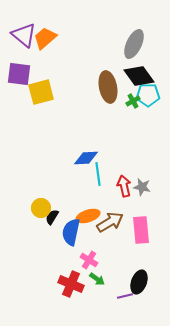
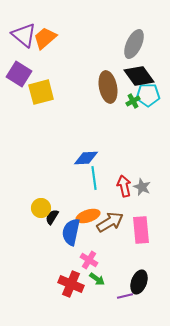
purple square: rotated 25 degrees clockwise
cyan line: moved 4 px left, 4 px down
gray star: rotated 12 degrees clockwise
